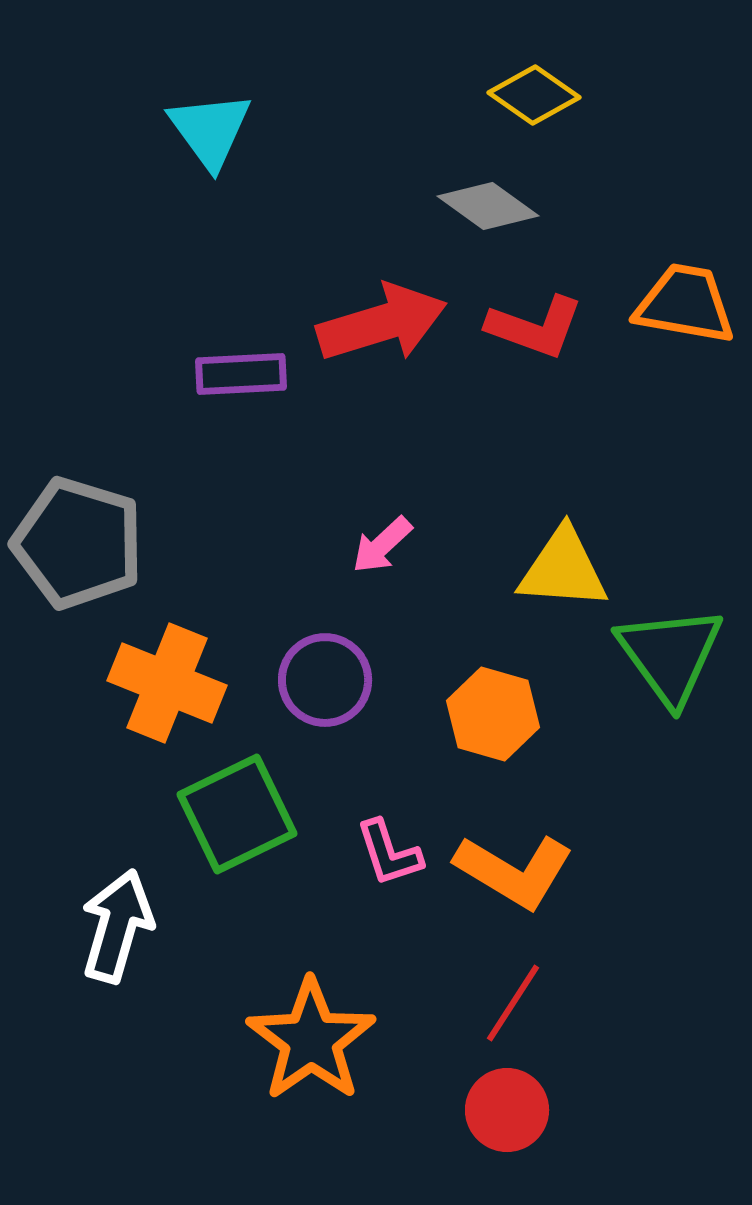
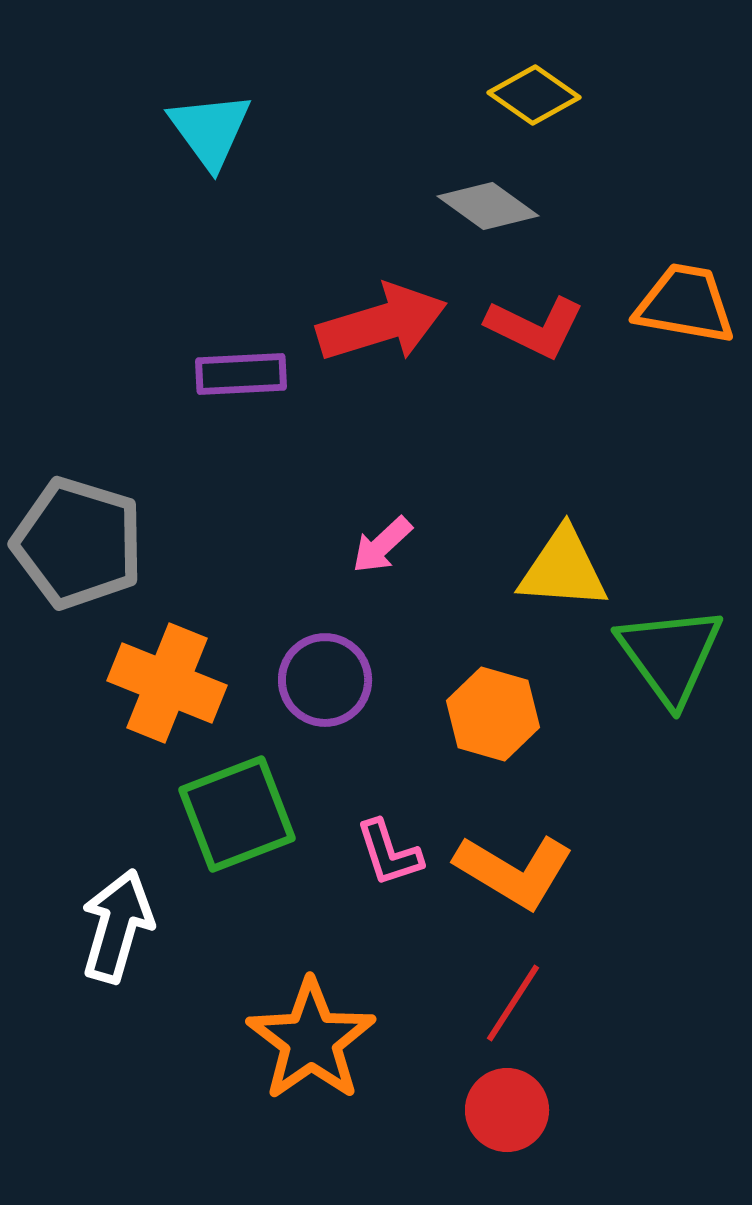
red L-shape: rotated 6 degrees clockwise
green square: rotated 5 degrees clockwise
